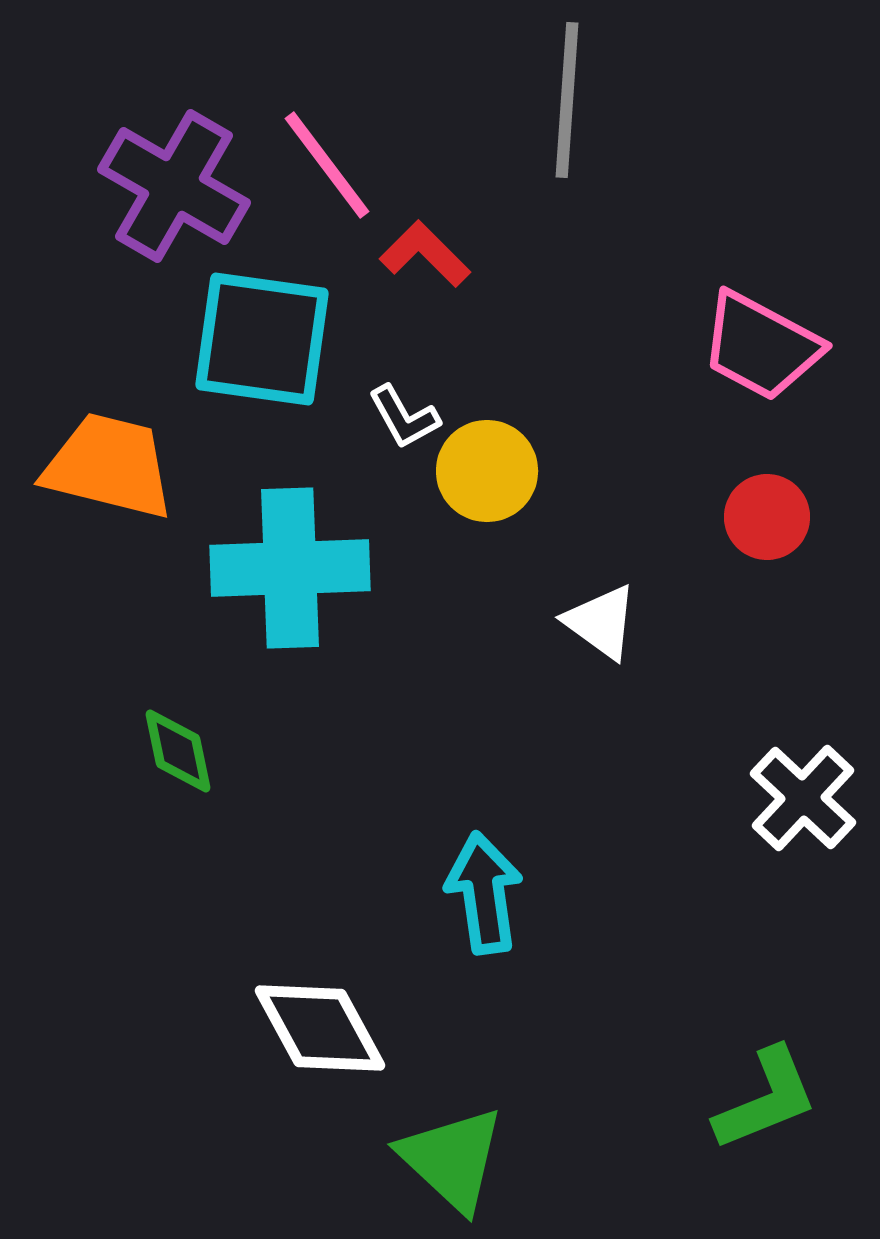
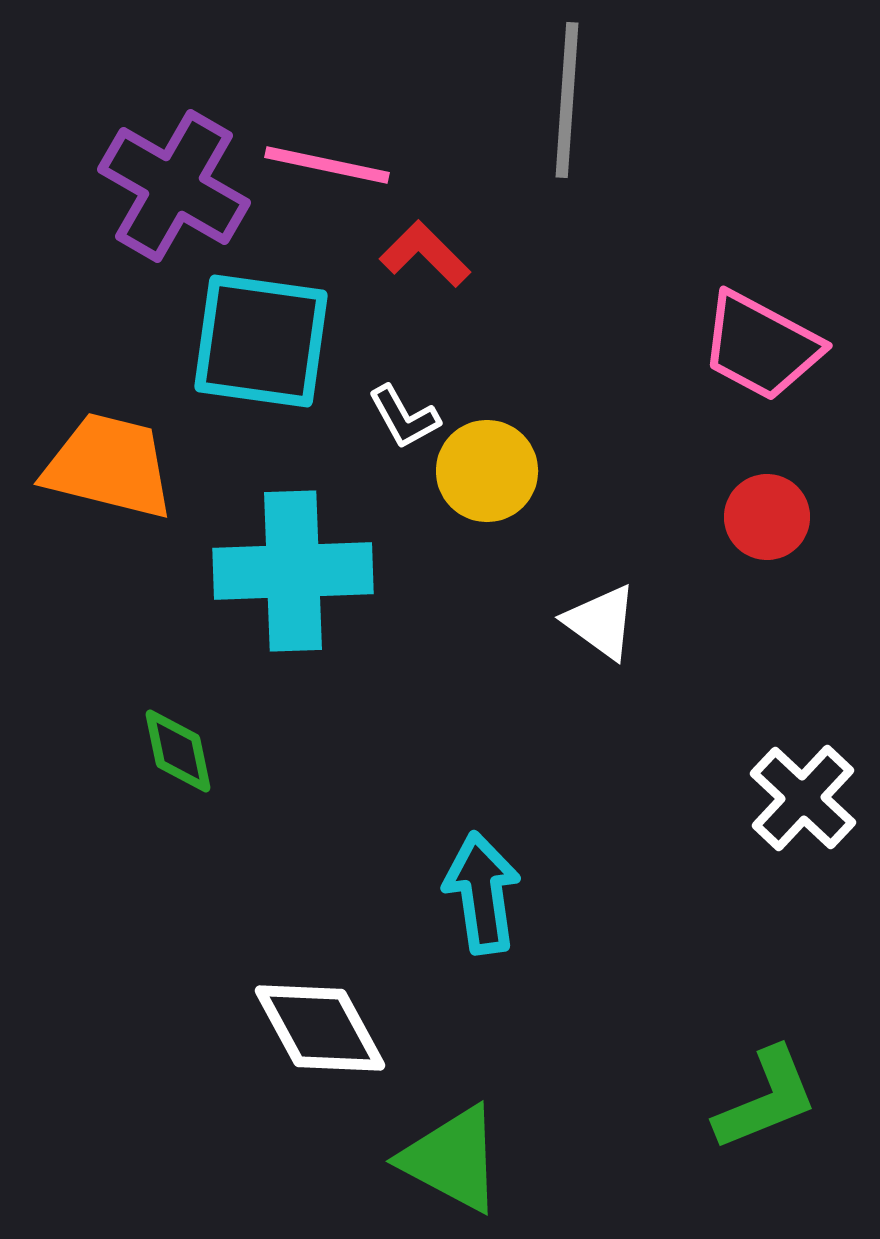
pink line: rotated 41 degrees counterclockwise
cyan square: moved 1 px left, 2 px down
cyan cross: moved 3 px right, 3 px down
cyan arrow: moved 2 px left
green triangle: rotated 15 degrees counterclockwise
